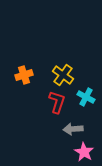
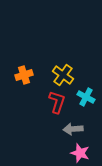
pink star: moved 4 px left, 1 px down; rotated 12 degrees counterclockwise
